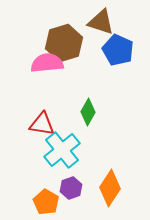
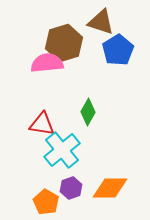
blue pentagon: rotated 16 degrees clockwise
orange diamond: rotated 57 degrees clockwise
